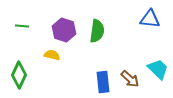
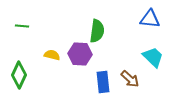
purple hexagon: moved 16 px right, 24 px down; rotated 15 degrees counterclockwise
cyan trapezoid: moved 5 px left, 12 px up
